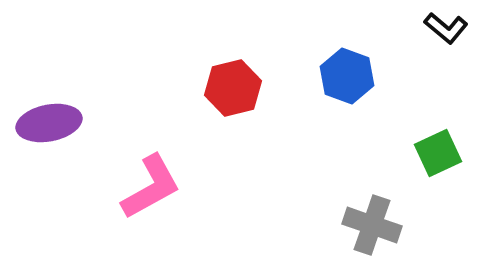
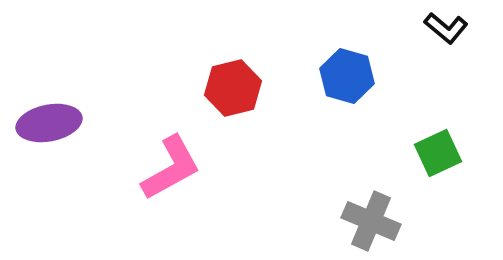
blue hexagon: rotated 4 degrees counterclockwise
pink L-shape: moved 20 px right, 19 px up
gray cross: moved 1 px left, 4 px up; rotated 4 degrees clockwise
